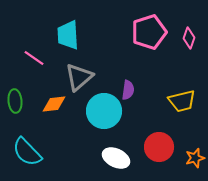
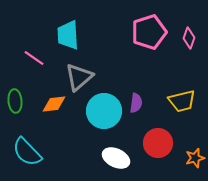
purple semicircle: moved 8 px right, 13 px down
red circle: moved 1 px left, 4 px up
